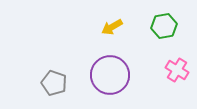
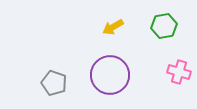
yellow arrow: moved 1 px right
pink cross: moved 2 px right, 2 px down; rotated 15 degrees counterclockwise
